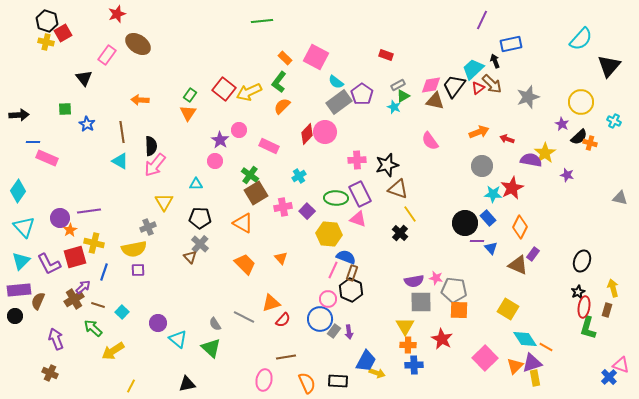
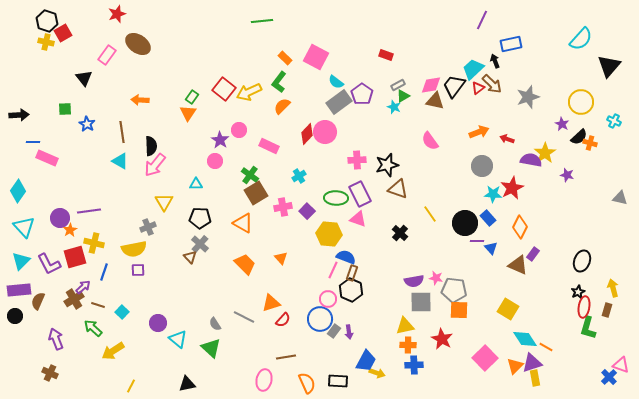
green rectangle at (190, 95): moved 2 px right, 2 px down
yellow line at (410, 214): moved 20 px right
yellow triangle at (405, 326): rotated 48 degrees clockwise
